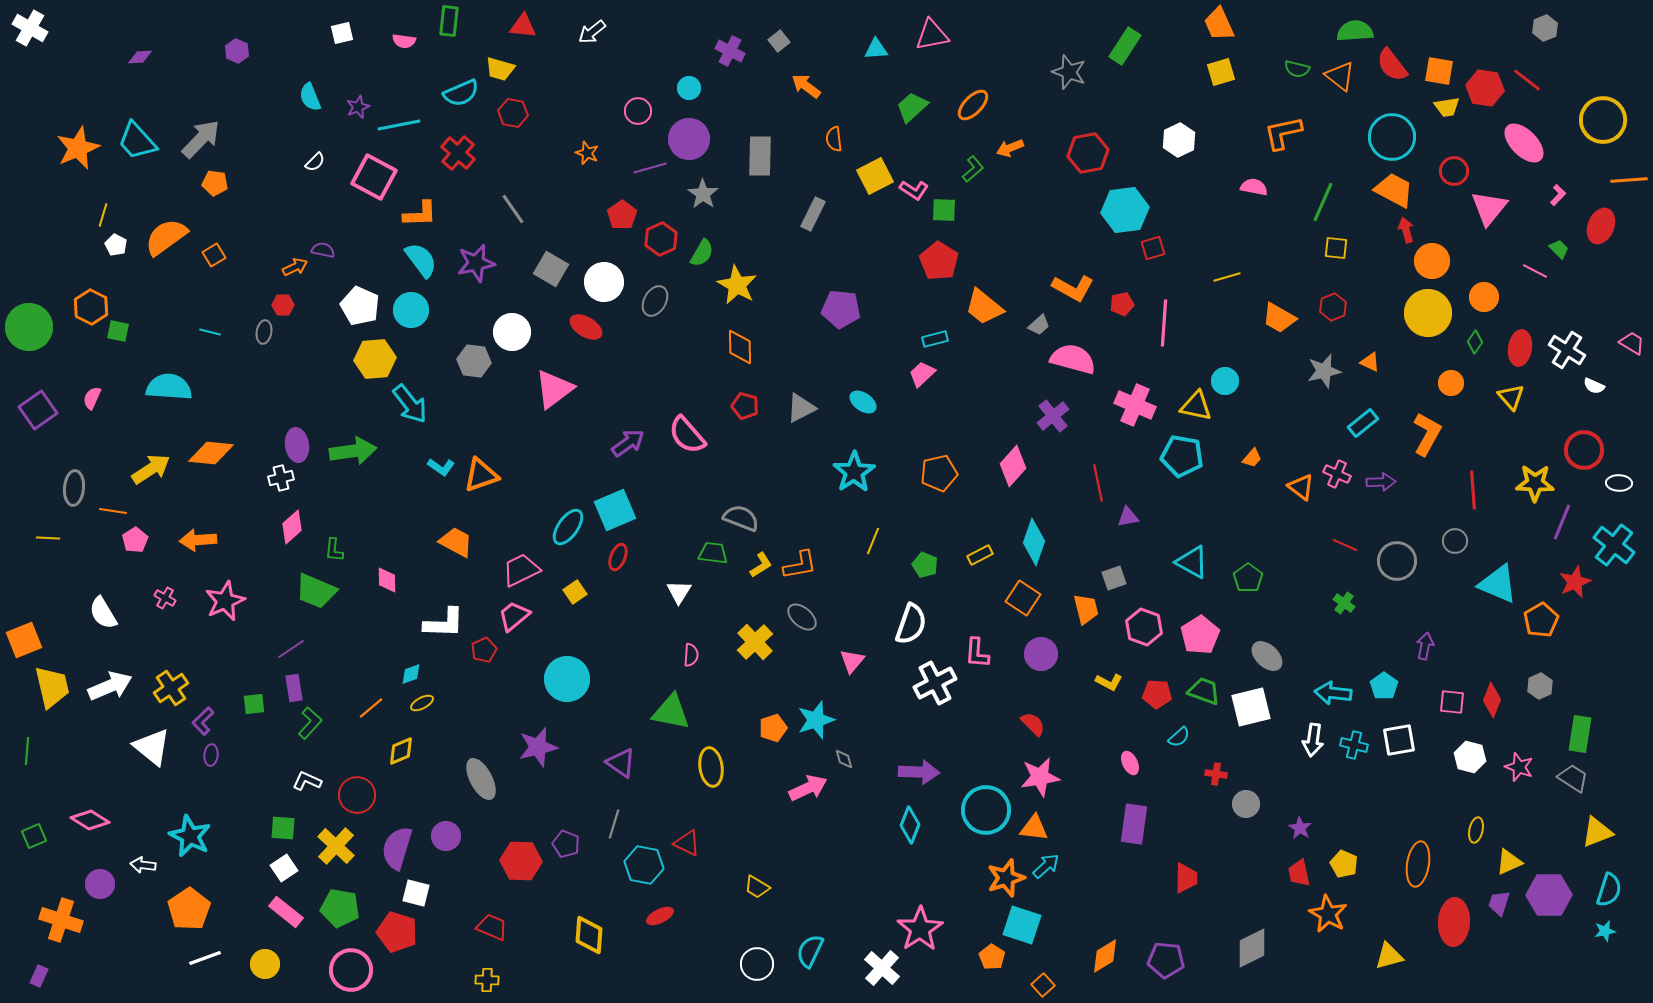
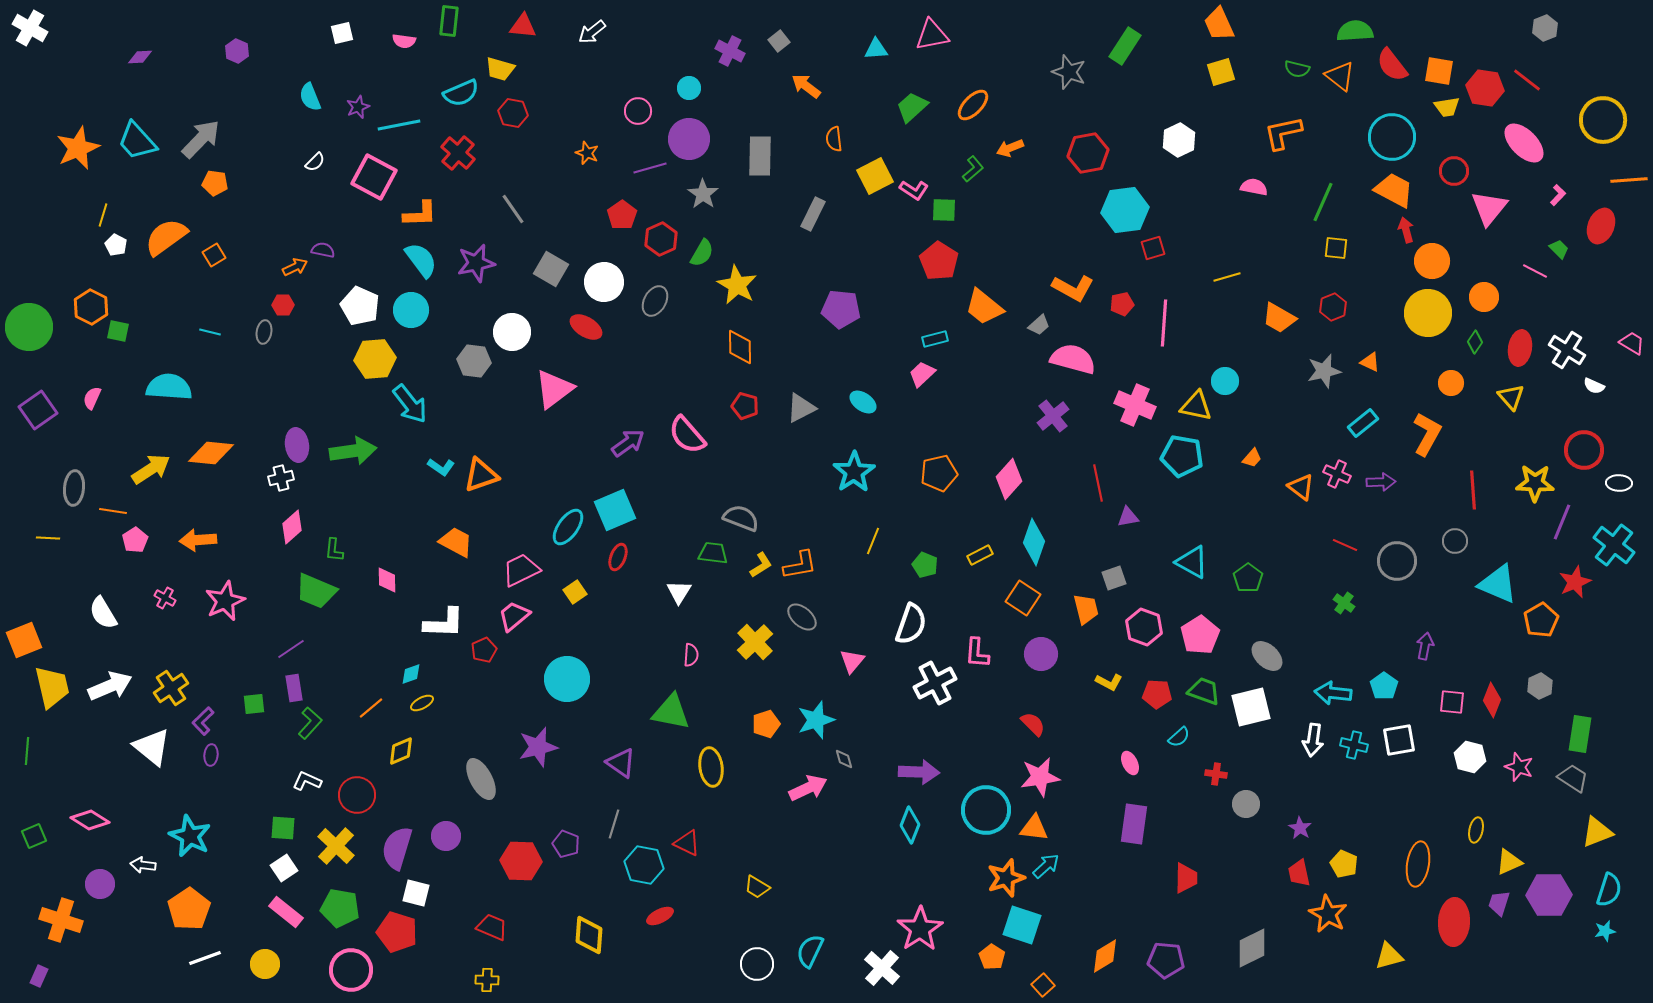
pink diamond at (1013, 466): moved 4 px left, 13 px down
orange pentagon at (773, 728): moved 7 px left, 4 px up
